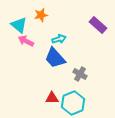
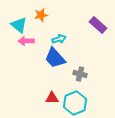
pink arrow: rotated 28 degrees counterclockwise
gray cross: rotated 16 degrees counterclockwise
cyan hexagon: moved 2 px right
